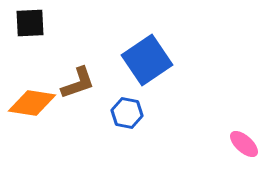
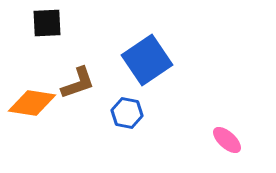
black square: moved 17 px right
pink ellipse: moved 17 px left, 4 px up
